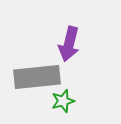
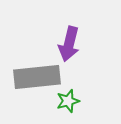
green star: moved 5 px right
